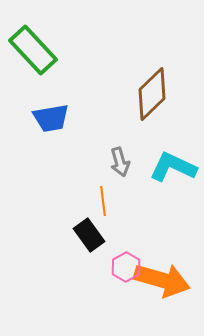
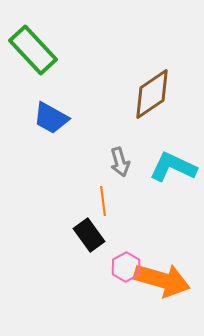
brown diamond: rotated 10 degrees clockwise
blue trapezoid: rotated 39 degrees clockwise
